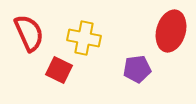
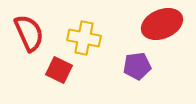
red ellipse: moved 9 px left, 7 px up; rotated 51 degrees clockwise
purple pentagon: moved 3 px up
